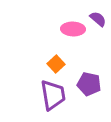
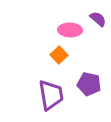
pink ellipse: moved 3 px left, 1 px down
orange square: moved 3 px right, 9 px up
purple trapezoid: moved 2 px left
